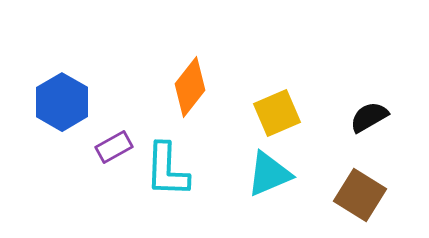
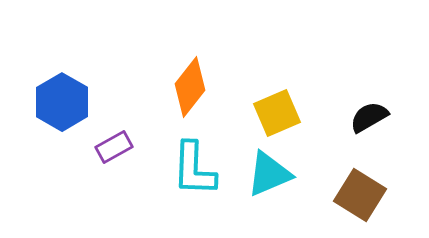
cyan L-shape: moved 27 px right, 1 px up
